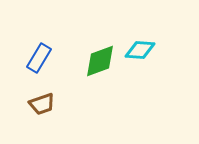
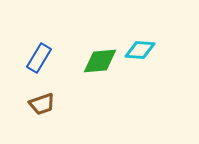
green diamond: rotated 15 degrees clockwise
